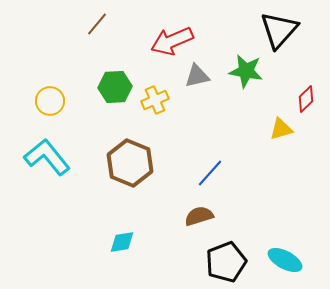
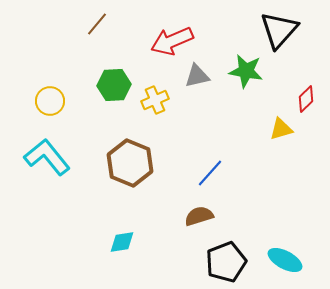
green hexagon: moved 1 px left, 2 px up
